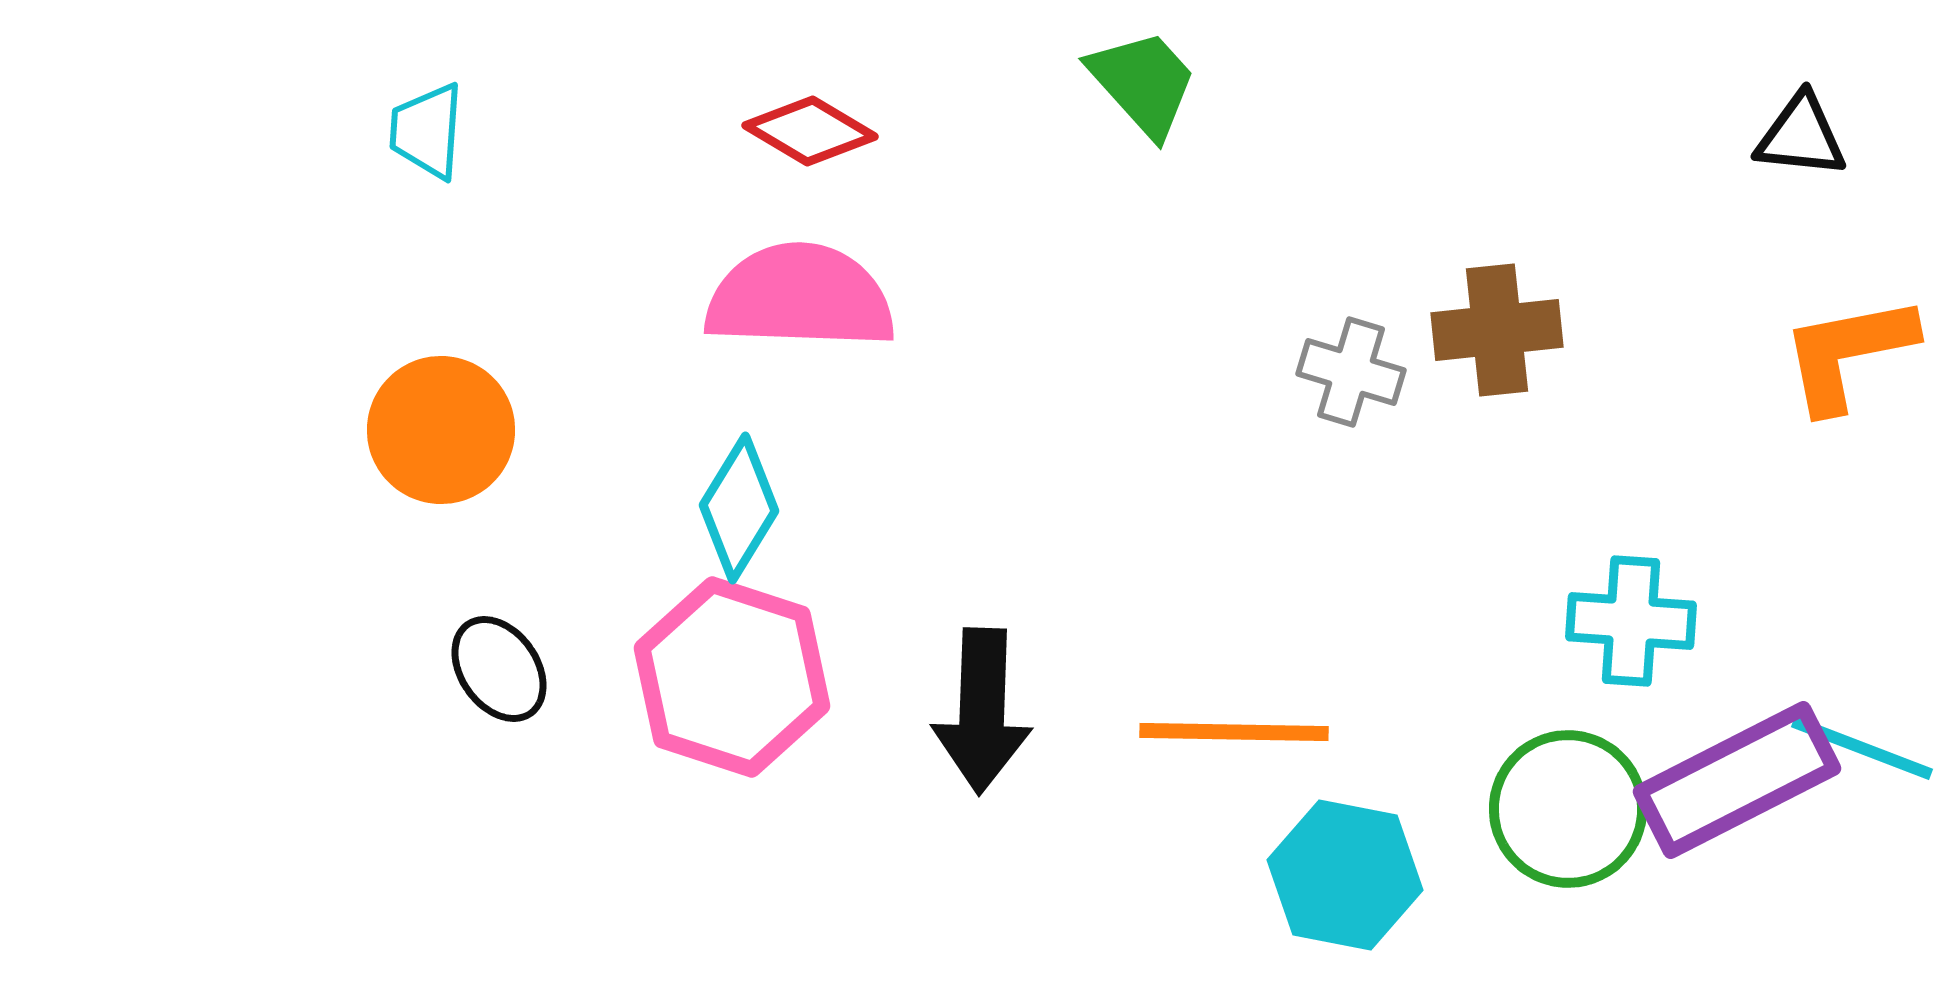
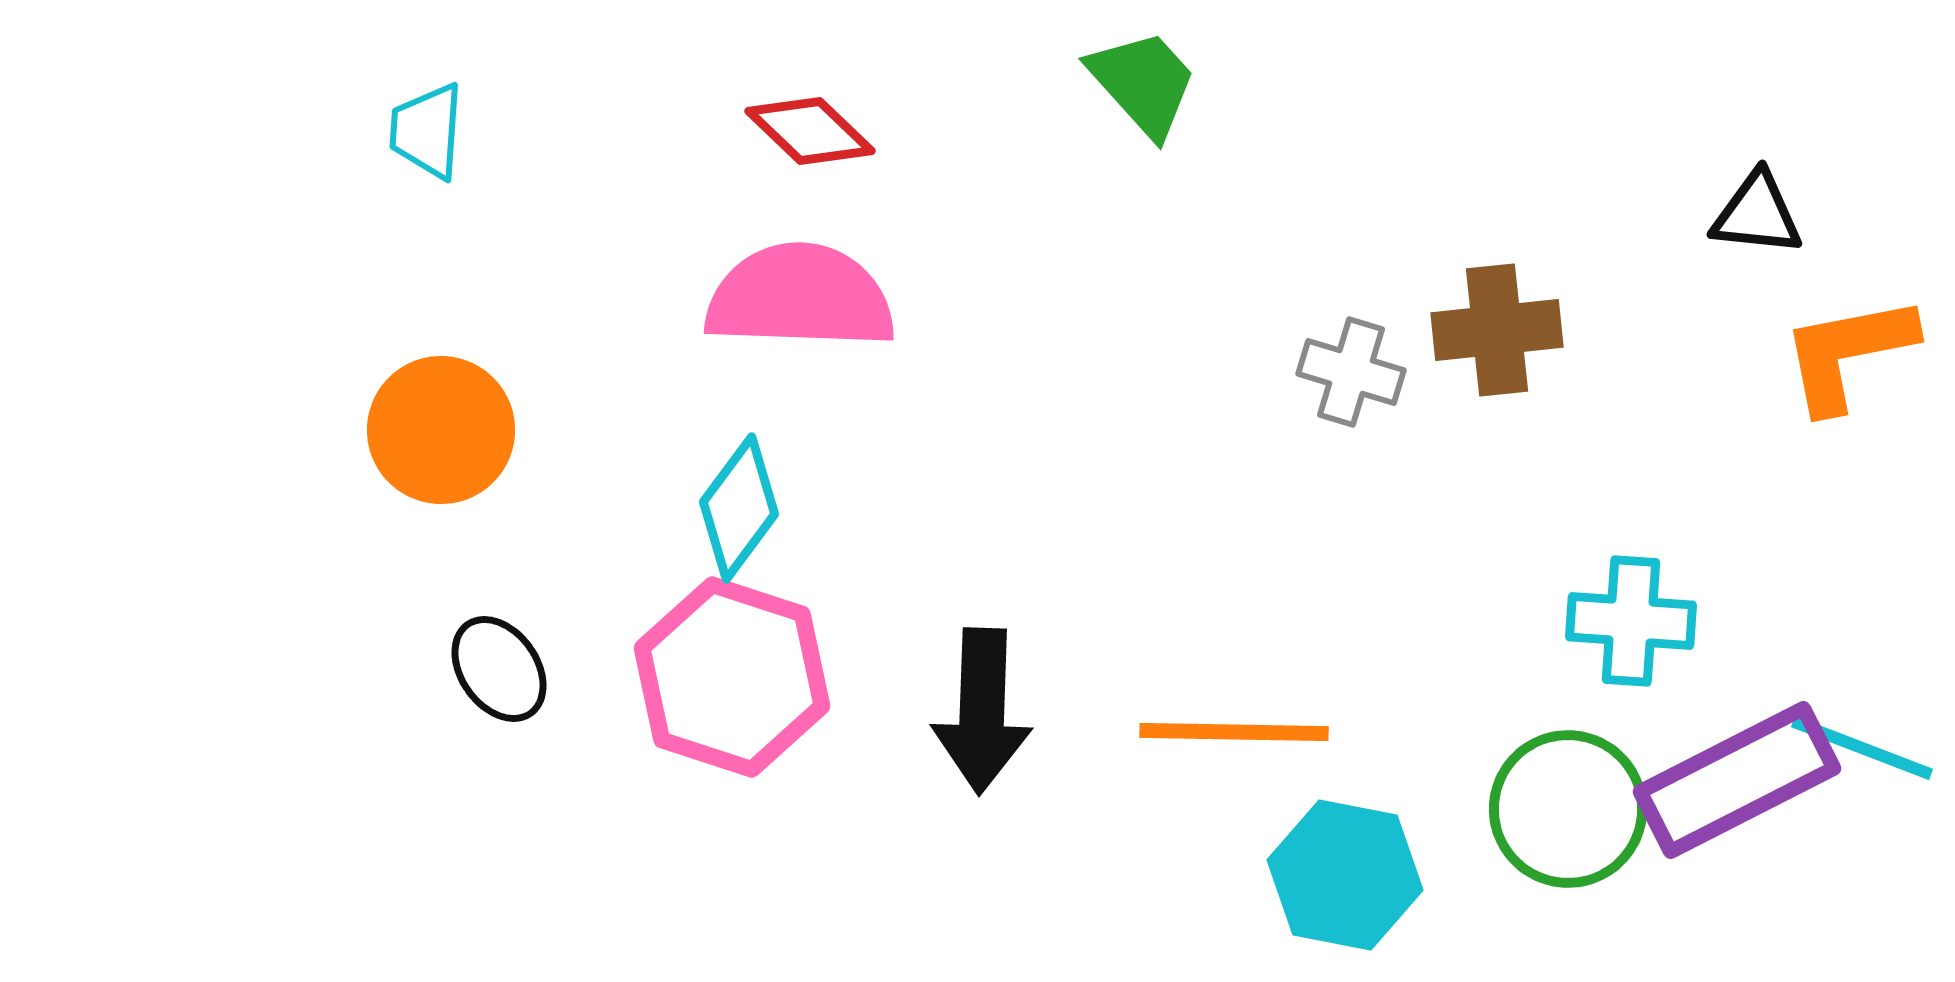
red diamond: rotated 13 degrees clockwise
black triangle: moved 44 px left, 78 px down
cyan diamond: rotated 5 degrees clockwise
